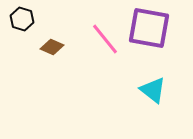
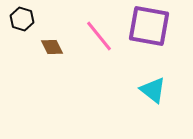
purple square: moved 2 px up
pink line: moved 6 px left, 3 px up
brown diamond: rotated 40 degrees clockwise
